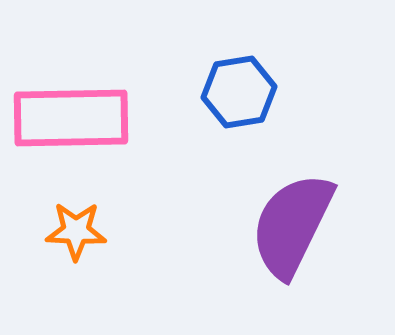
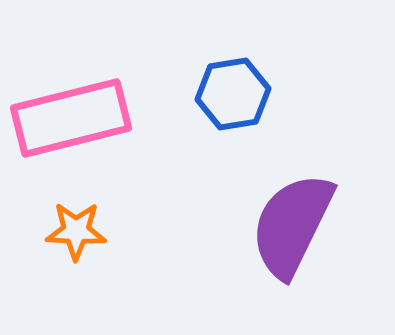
blue hexagon: moved 6 px left, 2 px down
pink rectangle: rotated 13 degrees counterclockwise
